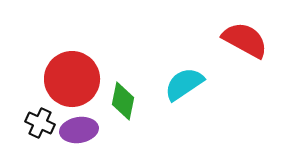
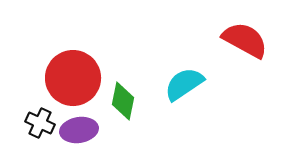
red circle: moved 1 px right, 1 px up
